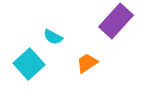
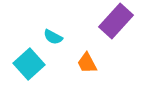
orange trapezoid: rotated 85 degrees counterclockwise
